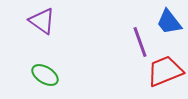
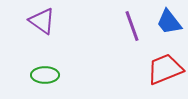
purple line: moved 8 px left, 16 px up
red trapezoid: moved 2 px up
green ellipse: rotated 32 degrees counterclockwise
